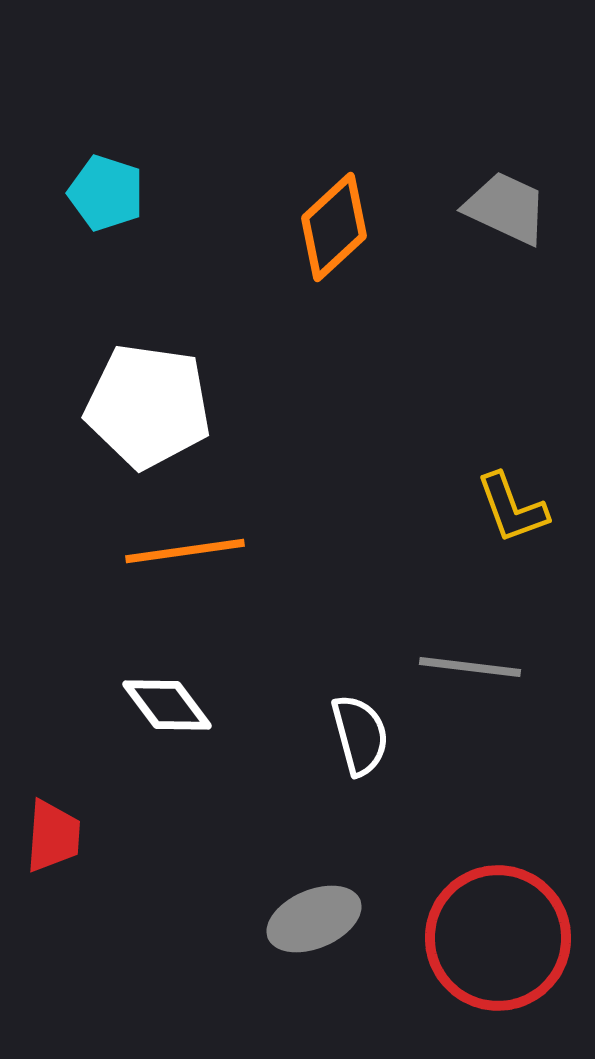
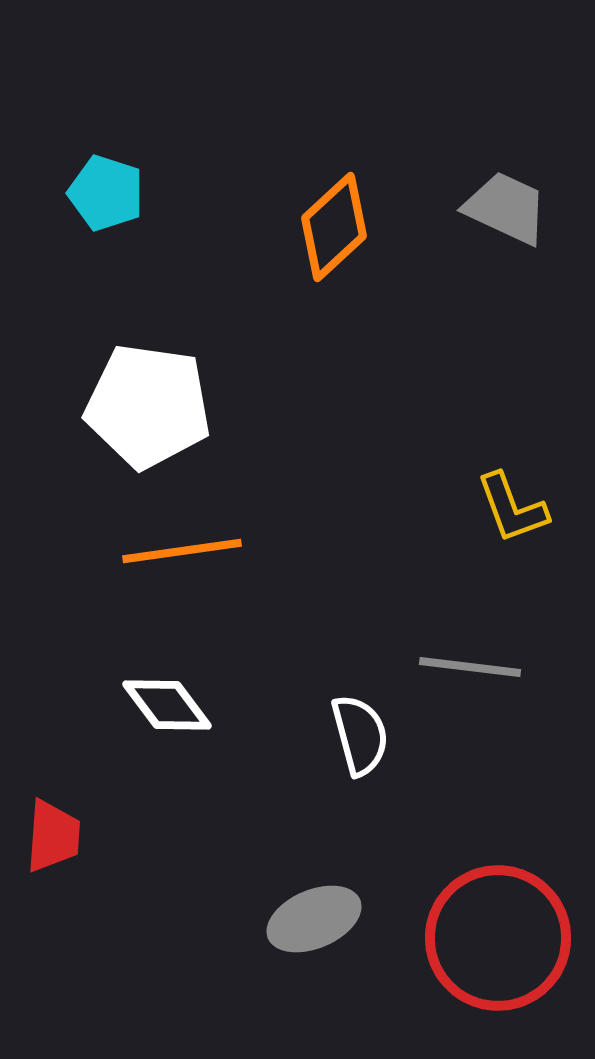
orange line: moved 3 px left
